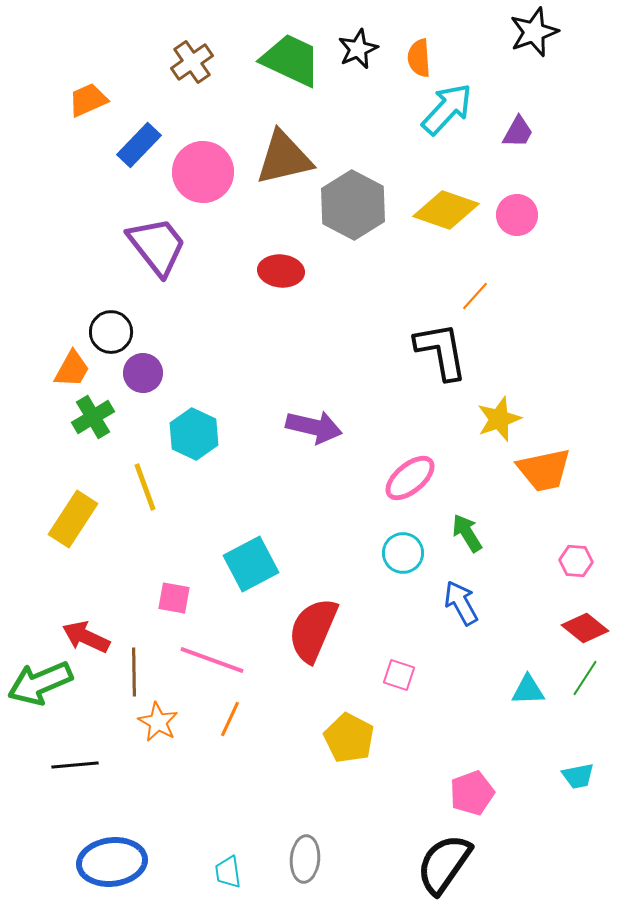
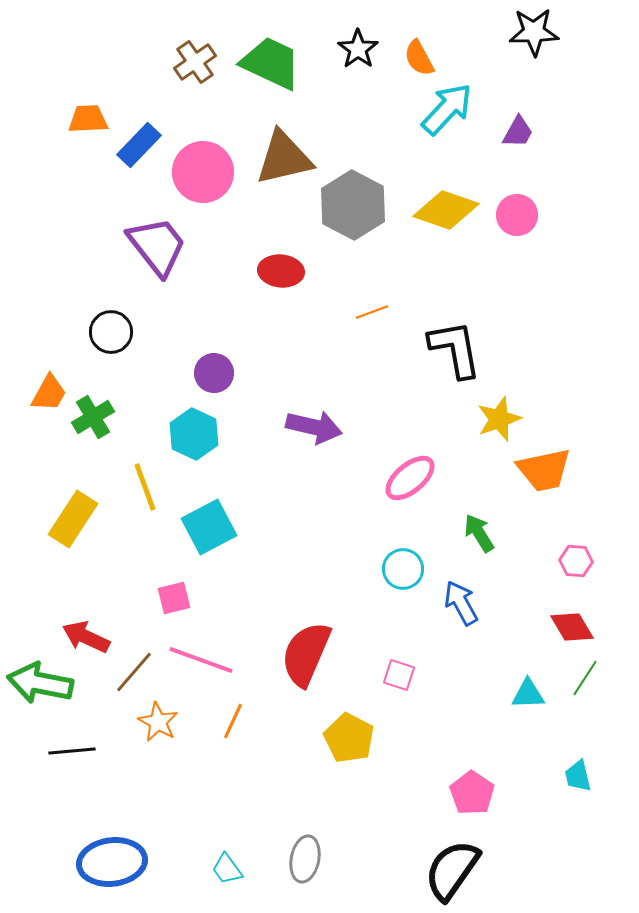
black star at (534, 32): rotated 18 degrees clockwise
black star at (358, 49): rotated 12 degrees counterclockwise
orange semicircle at (419, 58): rotated 24 degrees counterclockwise
green trapezoid at (291, 60): moved 20 px left, 3 px down
brown cross at (192, 62): moved 3 px right
orange trapezoid at (88, 100): moved 19 px down; rotated 21 degrees clockwise
orange line at (475, 296): moved 103 px left, 16 px down; rotated 28 degrees clockwise
black L-shape at (441, 351): moved 14 px right, 2 px up
orange trapezoid at (72, 369): moved 23 px left, 24 px down
purple circle at (143, 373): moved 71 px right
green arrow at (467, 533): moved 12 px right
cyan circle at (403, 553): moved 16 px down
cyan square at (251, 564): moved 42 px left, 37 px up
pink square at (174, 598): rotated 24 degrees counterclockwise
red diamond at (585, 628): moved 13 px left, 1 px up; rotated 21 degrees clockwise
red semicircle at (313, 630): moved 7 px left, 24 px down
pink line at (212, 660): moved 11 px left
brown line at (134, 672): rotated 42 degrees clockwise
green arrow at (40, 683): rotated 34 degrees clockwise
cyan triangle at (528, 690): moved 4 px down
orange line at (230, 719): moved 3 px right, 2 px down
black line at (75, 765): moved 3 px left, 14 px up
cyan trapezoid at (578, 776): rotated 88 degrees clockwise
pink pentagon at (472, 793): rotated 18 degrees counterclockwise
gray ellipse at (305, 859): rotated 6 degrees clockwise
black semicircle at (444, 864): moved 8 px right, 6 px down
cyan trapezoid at (228, 872): moved 1 px left, 3 px up; rotated 28 degrees counterclockwise
